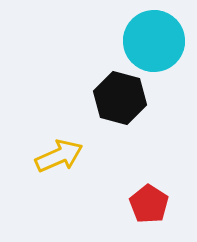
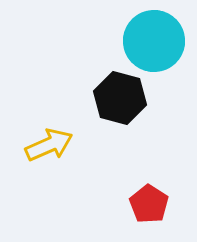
yellow arrow: moved 10 px left, 11 px up
